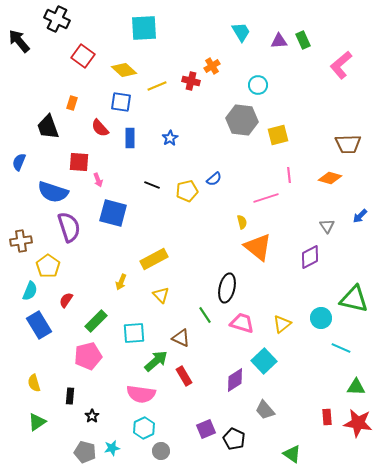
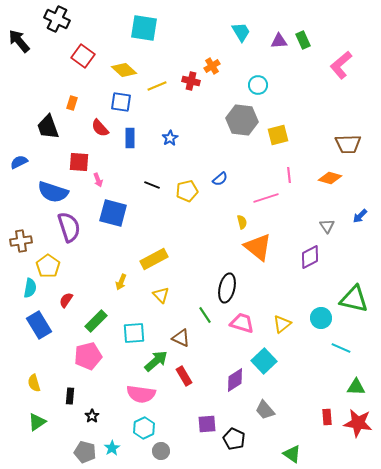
cyan square at (144, 28): rotated 12 degrees clockwise
blue semicircle at (19, 162): rotated 42 degrees clockwise
blue semicircle at (214, 179): moved 6 px right
cyan semicircle at (30, 291): moved 3 px up; rotated 12 degrees counterclockwise
purple square at (206, 429): moved 1 px right, 5 px up; rotated 18 degrees clockwise
cyan star at (112, 448): rotated 21 degrees counterclockwise
